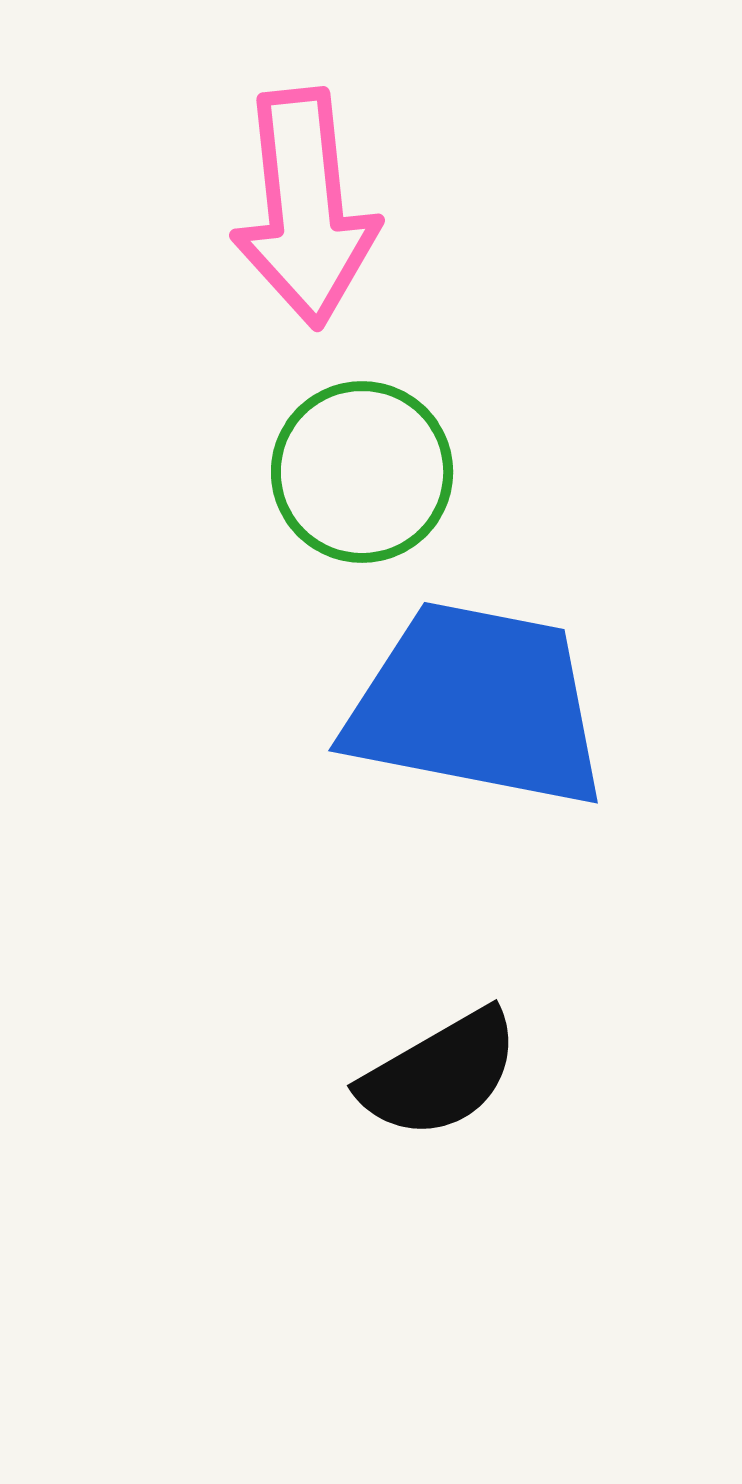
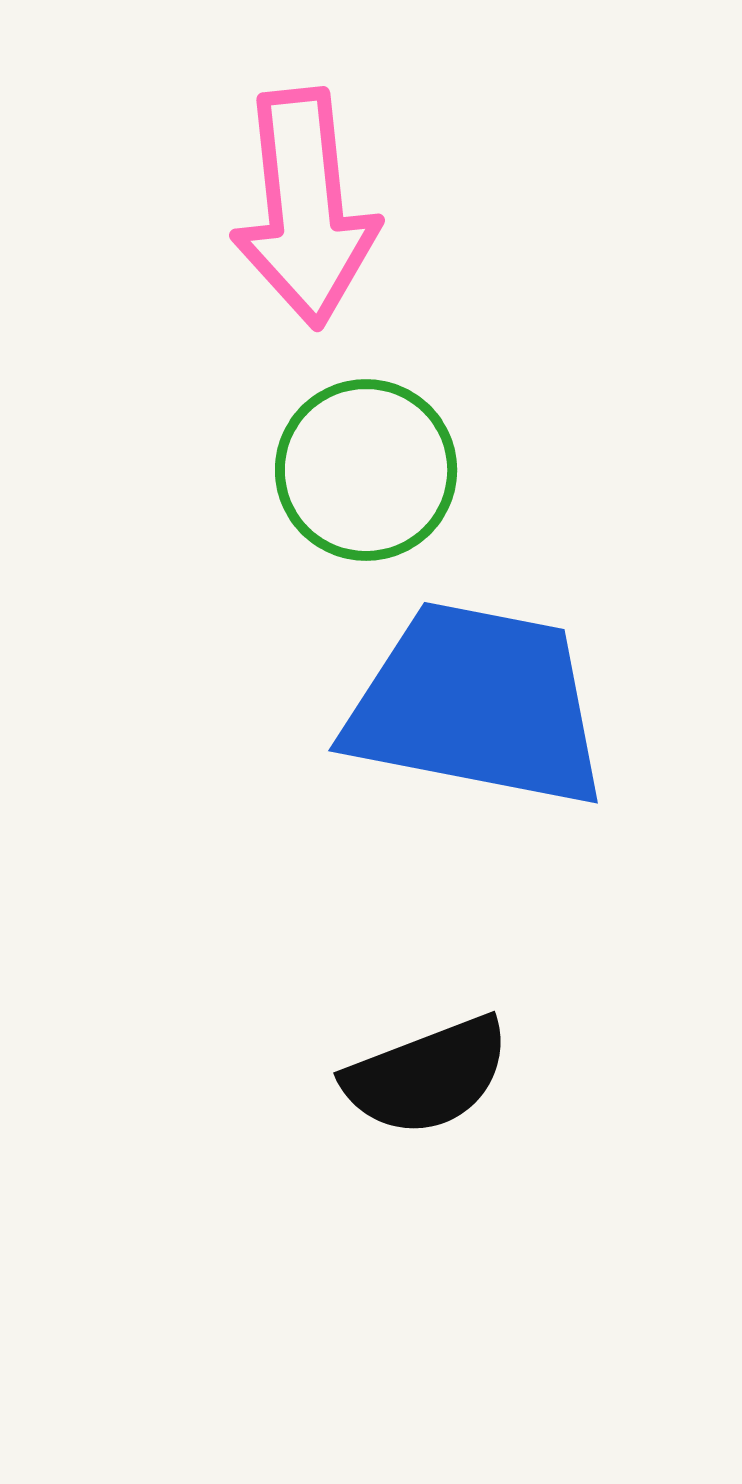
green circle: moved 4 px right, 2 px up
black semicircle: moved 13 px left, 2 px down; rotated 9 degrees clockwise
